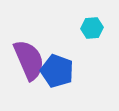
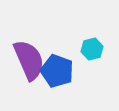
cyan hexagon: moved 21 px down; rotated 10 degrees counterclockwise
